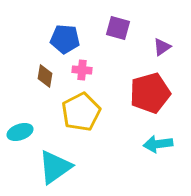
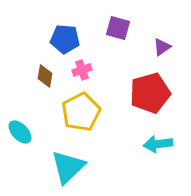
pink cross: rotated 24 degrees counterclockwise
cyan ellipse: rotated 65 degrees clockwise
cyan triangle: moved 13 px right; rotated 9 degrees counterclockwise
